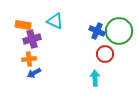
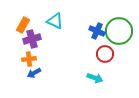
orange rectangle: rotated 70 degrees counterclockwise
cyan arrow: rotated 112 degrees clockwise
